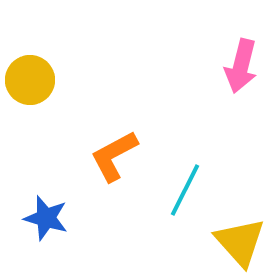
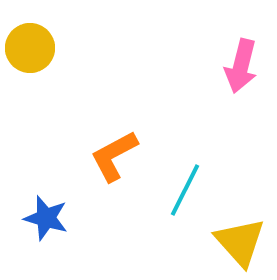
yellow circle: moved 32 px up
